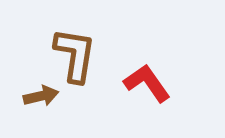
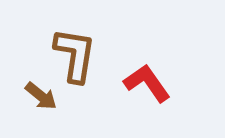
brown arrow: rotated 52 degrees clockwise
